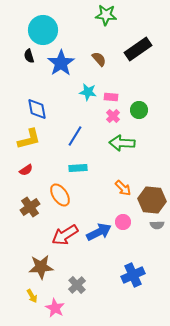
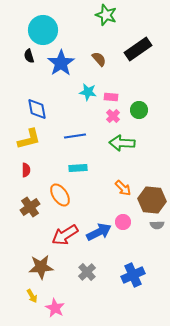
green star: rotated 15 degrees clockwise
blue line: rotated 50 degrees clockwise
red semicircle: rotated 56 degrees counterclockwise
gray cross: moved 10 px right, 13 px up
